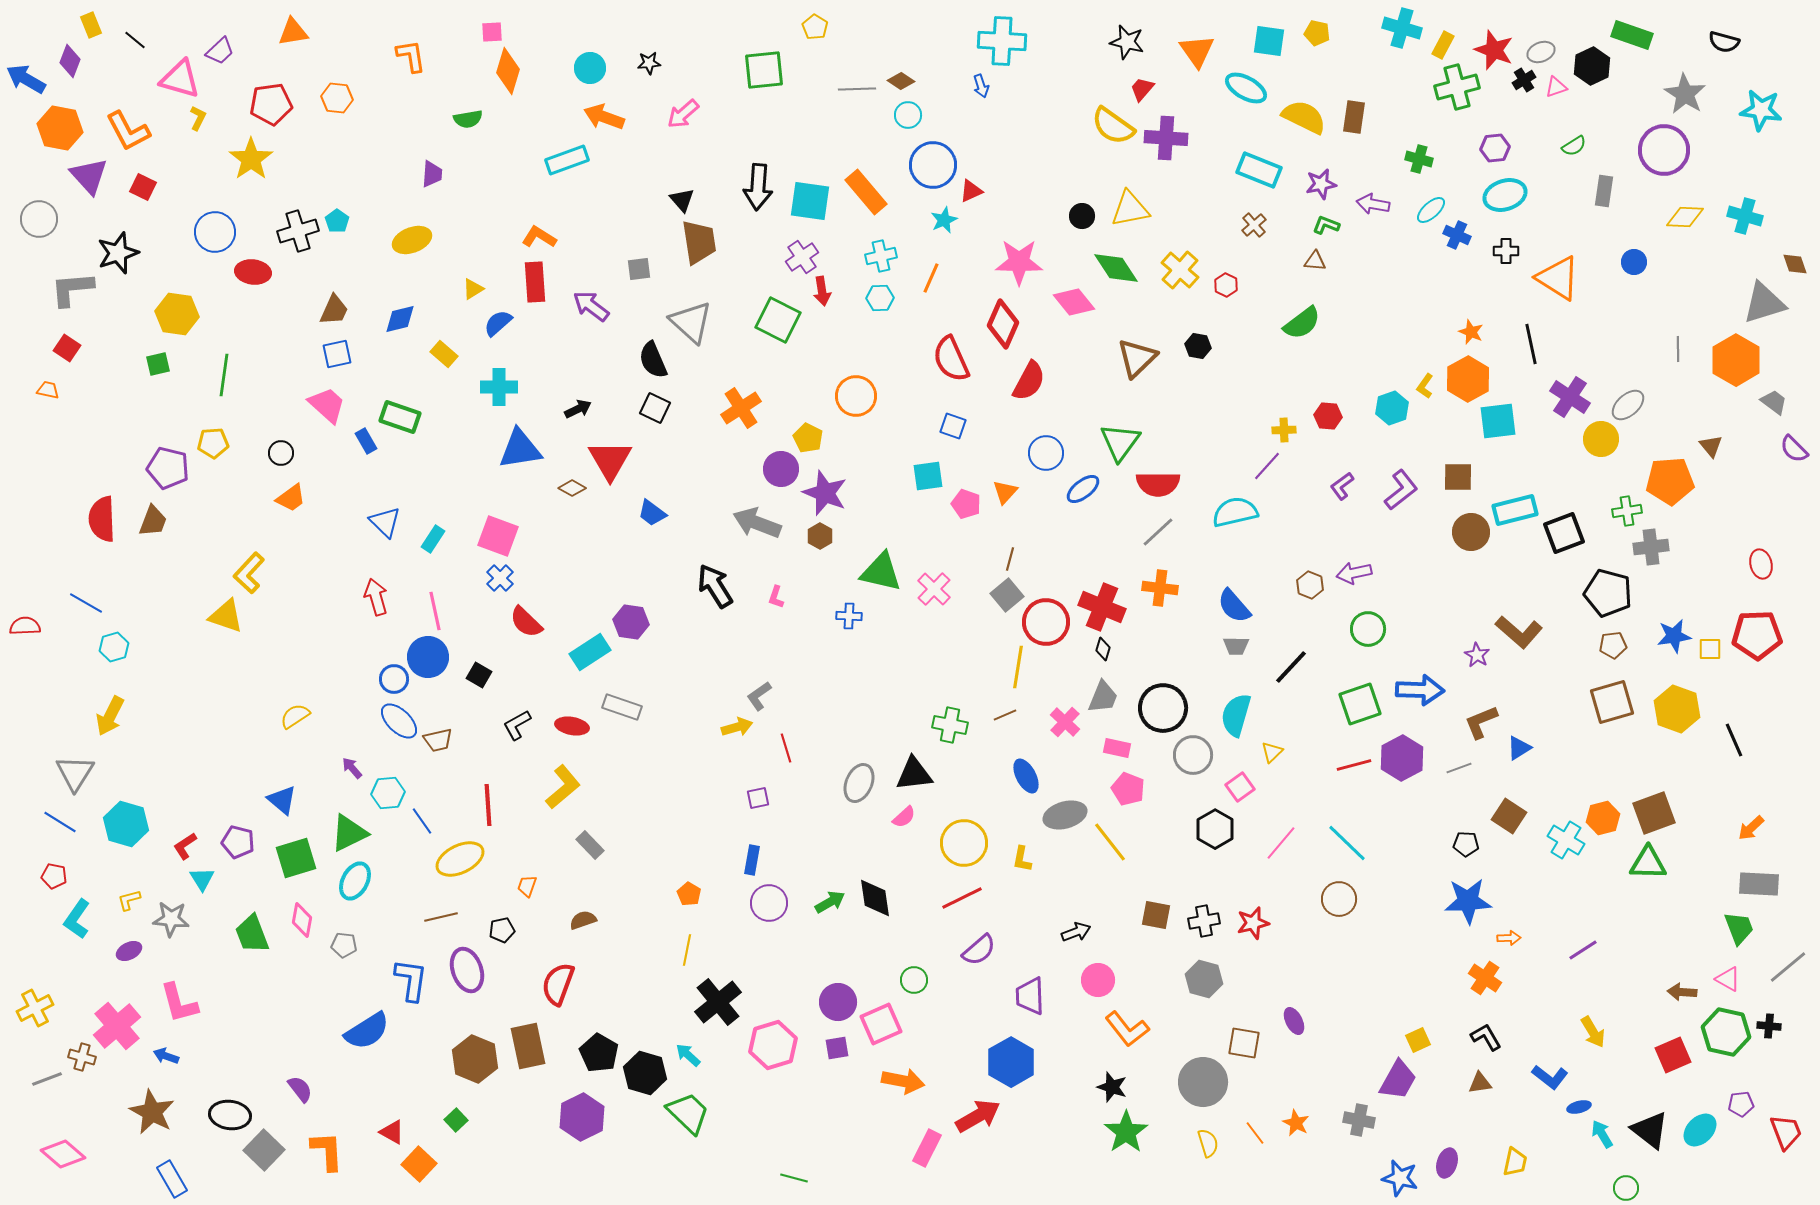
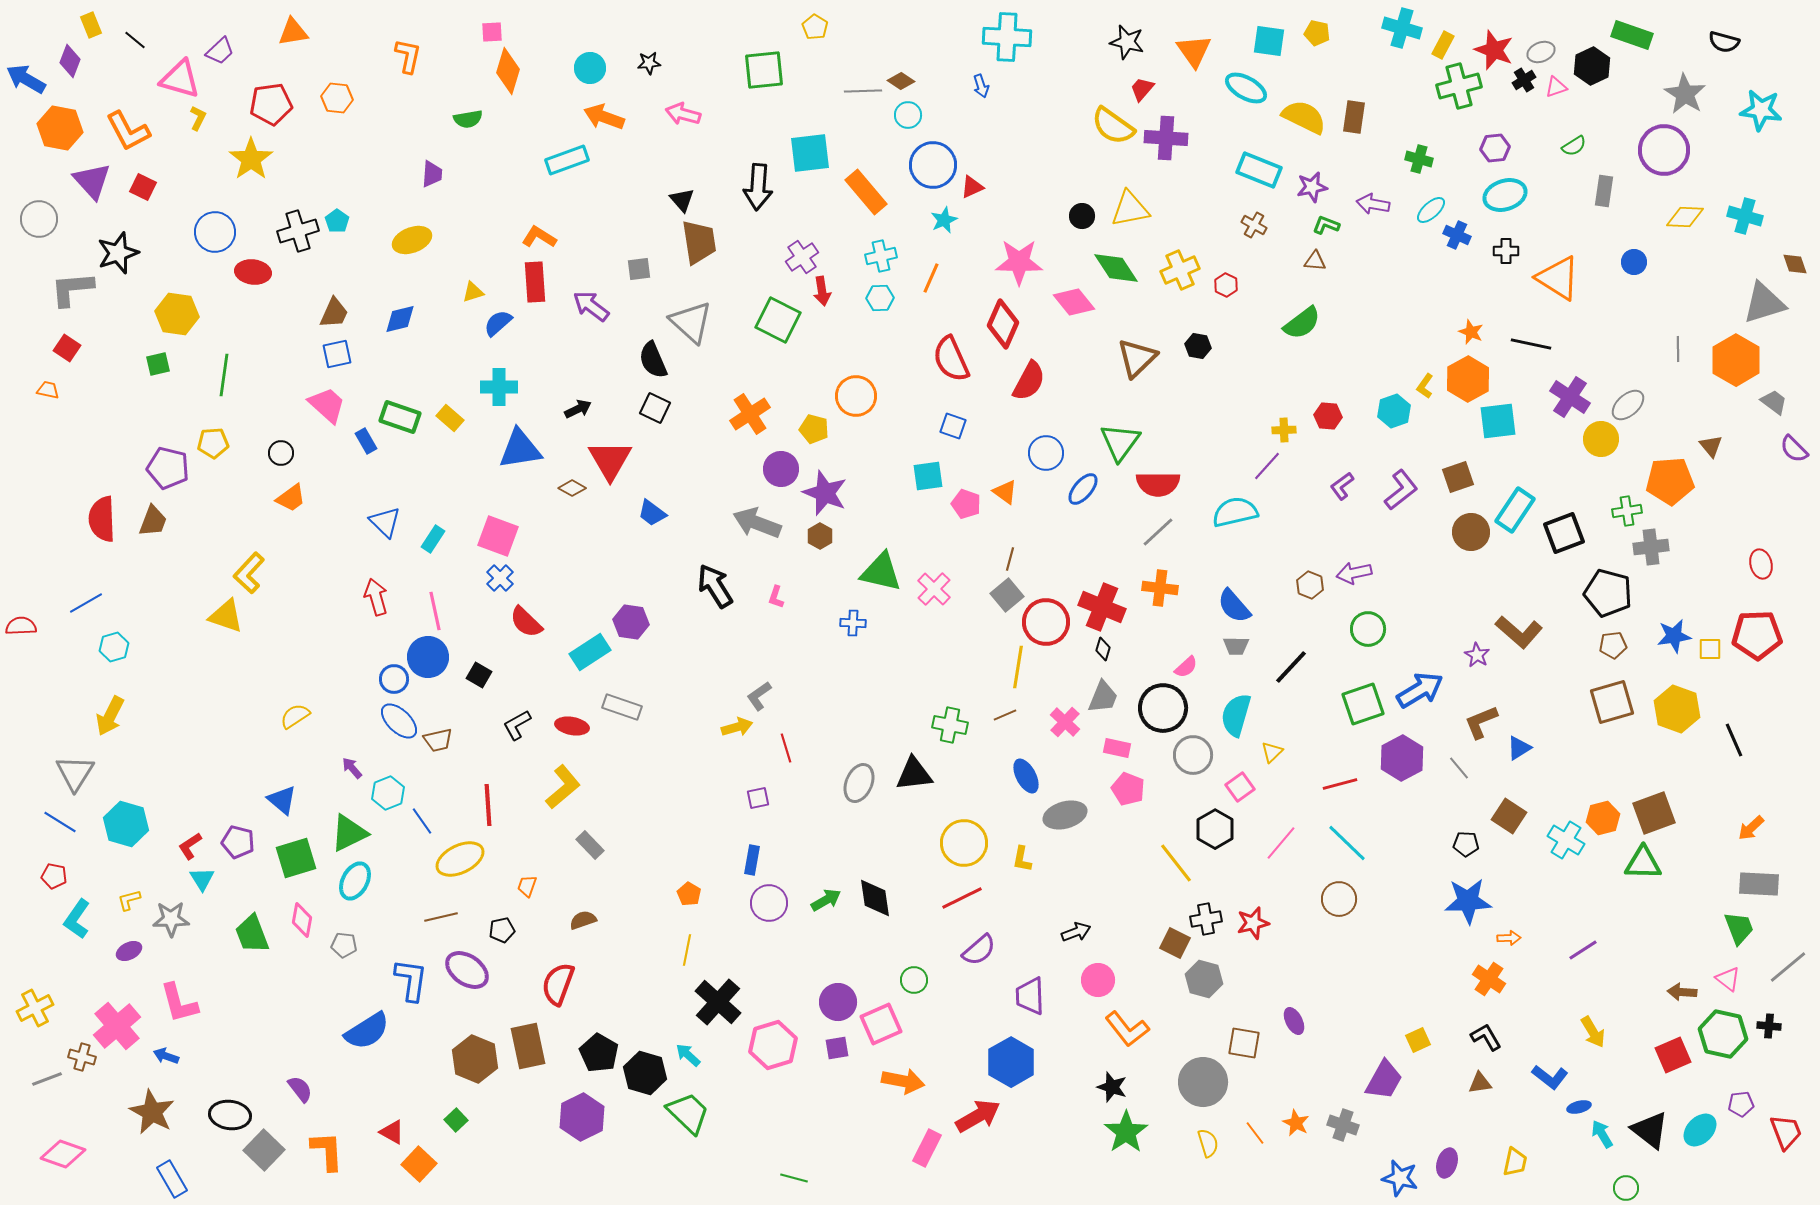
cyan cross at (1002, 41): moved 5 px right, 4 px up
orange triangle at (1197, 51): moved 3 px left
orange L-shape at (411, 56): moved 3 px left; rotated 21 degrees clockwise
green cross at (1457, 87): moved 2 px right, 1 px up
gray line at (857, 89): moved 6 px right, 2 px down
pink arrow at (683, 114): rotated 56 degrees clockwise
purple triangle at (89, 176): moved 3 px right, 5 px down
purple star at (1321, 184): moved 9 px left, 3 px down
red triangle at (971, 191): moved 1 px right, 4 px up
cyan square at (810, 201): moved 48 px up; rotated 15 degrees counterclockwise
brown cross at (1254, 225): rotated 20 degrees counterclockwise
yellow cross at (1180, 270): rotated 24 degrees clockwise
yellow triangle at (473, 289): moved 3 px down; rotated 15 degrees clockwise
brown trapezoid at (334, 310): moved 3 px down
black line at (1531, 344): rotated 66 degrees counterclockwise
yellow rectangle at (444, 354): moved 6 px right, 64 px down
orange cross at (741, 408): moved 9 px right, 6 px down
cyan hexagon at (1392, 408): moved 2 px right, 3 px down
yellow pentagon at (808, 438): moved 6 px right, 9 px up; rotated 12 degrees counterclockwise
brown square at (1458, 477): rotated 20 degrees counterclockwise
blue ellipse at (1083, 489): rotated 12 degrees counterclockwise
orange triangle at (1005, 492): rotated 36 degrees counterclockwise
cyan rectangle at (1515, 510): rotated 42 degrees counterclockwise
blue line at (86, 603): rotated 60 degrees counterclockwise
blue cross at (849, 616): moved 4 px right, 7 px down
red semicircle at (25, 626): moved 4 px left
blue arrow at (1420, 690): rotated 33 degrees counterclockwise
green square at (1360, 704): moved 3 px right
red line at (1354, 765): moved 14 px left, 19 px down
gray line at (1459, 768): rotated 70 degrees clockwise
cyan hexagon at (388, 793): rotated 16 degrees counterclockwise
pink semicircle at (904, 817): moved 282 px right, 150 px up
yellow line at (1110, 842): moved 66 px right, 21 px down
red L-shape at (185, 846): moved 5 px right
green triangle at (1648, 863): moved 5 px left
green arrow at (830, 902): moved 4 px left, 2 px up
brown square at (1156, 915): moved 19 px right, 28 px down; rotated 16 degrees clockwise
gray star at (171, 919): rotated 6 degrees counterclockwise
black cross at (1204, 921): moved 2 px right, 2 px up
purple ellipse at (467, 970): rotated 36 degrees counterclockwise
orange cross at (1485, 978): moved 4 px right, 1 px down
pink triangle at (1728, 979): rotated 8 degrees clockwise
black cross at (718, 1002): rotated 9 degrees counterclockwise
green hexagon at (1726, 1032): moved 3 px left, 2 px down
purple trapezoid at (1398, 1080): moved 14 px left
gray cross at (1359, 1120): moved 16 px left, 5 px down; rotated 8 degrees clockwise
pink diamond at (63, 1154): rotated 21 degrees counterclockwise
